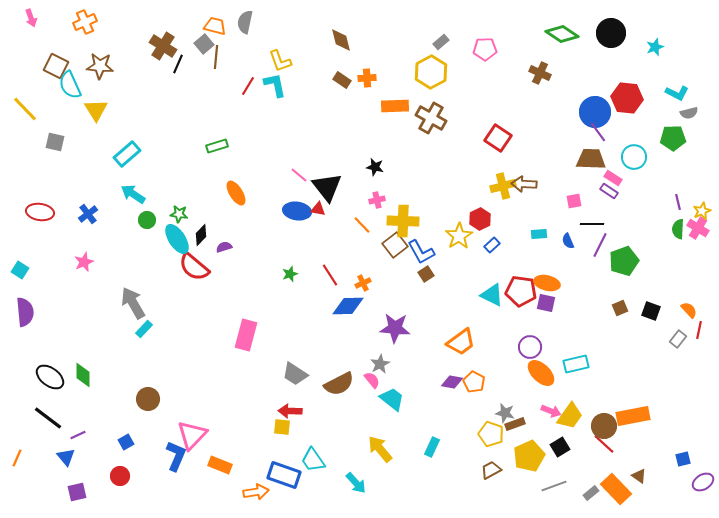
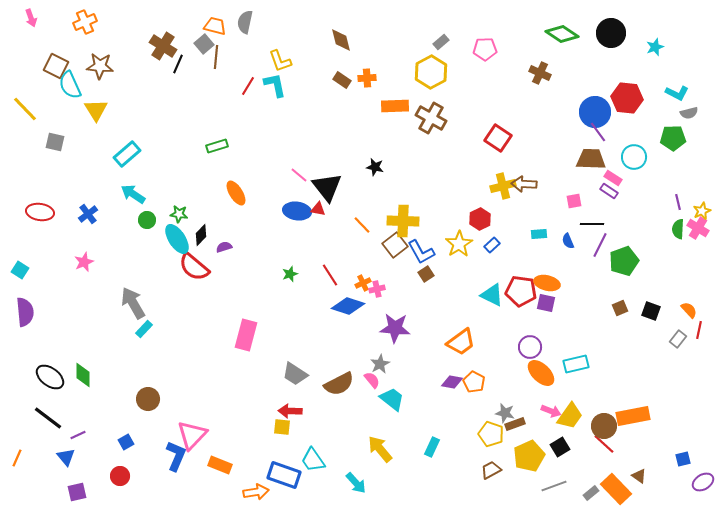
pink cross at (377, 200): moved 89 px down
yellow star at (459, 236): moved 8 px down
blue diamond at (348, 306): rotated 20 degrees clockwise
